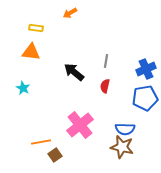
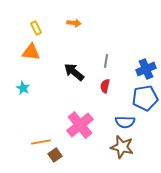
orange arrow: moved 4 px right, 10 px down; rotated 144 degrees counterclockwise
yellow rectangle: rotated 56 degrees clockwise
blue semicircle: moved 7 px up
